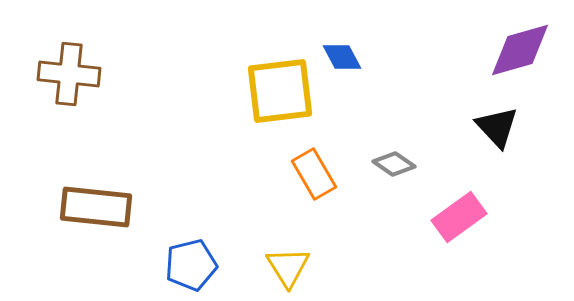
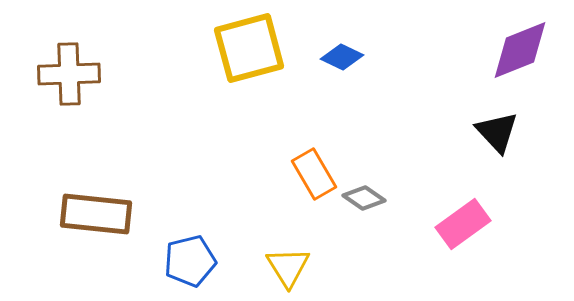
purple diamond: rotated 6 degrees counterclockwise
blue diamond: rotated 36 degrees counterclockwise
brown cross: rotated 8 degrees counterclockwise
yellow square: moved 31 px left, 43 px up; rotated 8 degrees counterclockwise
black triangle: moved 5 px down
gray diamond: moved 30 px left, 34 px down
brown rectangle: moved 7 px down
pink rectangle: moved 4 px right, 7 px down
blue pentagon: moved 1 px left, 4 px up
